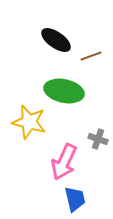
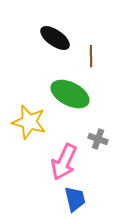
black ellipse: moved 1 px left, 2 px up
brown line: rotated 70 degrees counterclockwise
green ellipse: moved 6 px right, 3 px down; rotated 15 degrees clockwise
